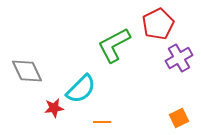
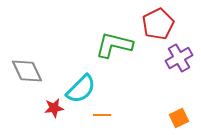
green L-shape: rotated 42 degrees clockwise
orange line: moved 7 px up
